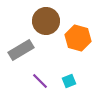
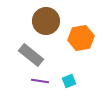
orange hexagon: moved 3 px right; rotated 25 degrees counterclockwise
gray rectangle: moved 10 px right, 5 px down; rotated 70 degrees clockwise
purple line: rotated 36 degrees counterclockwise
